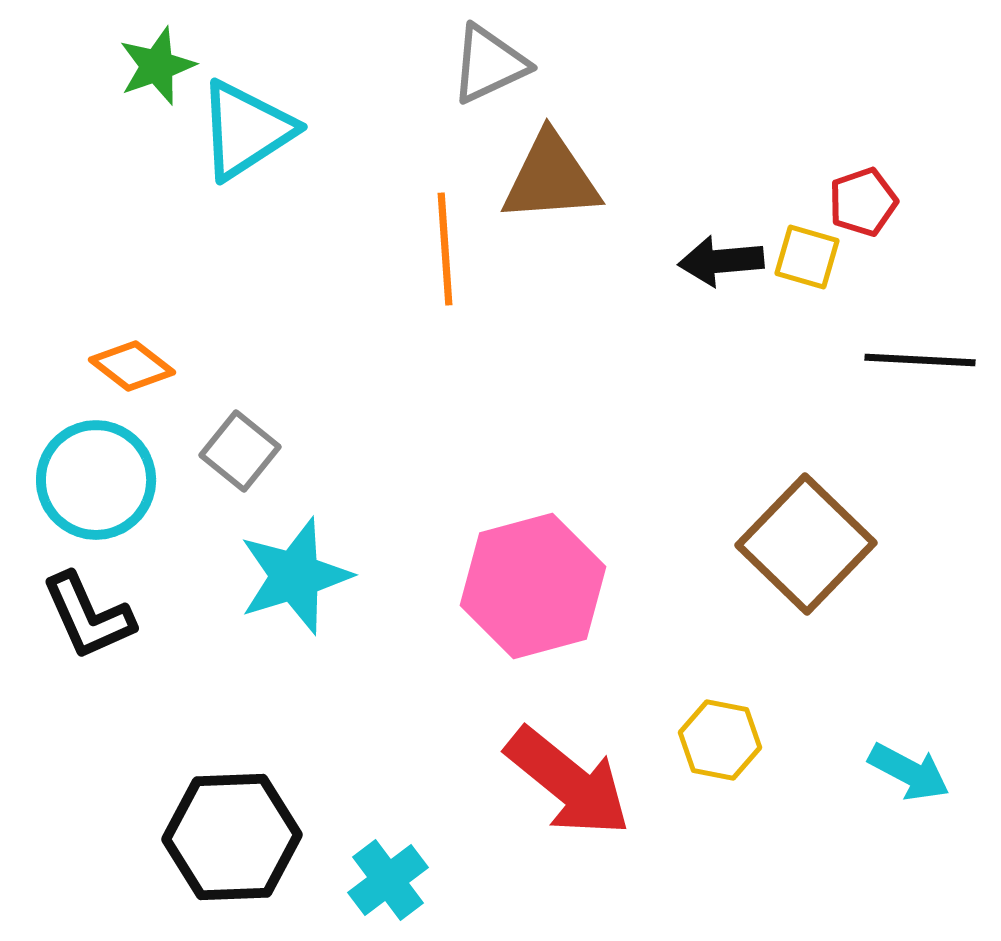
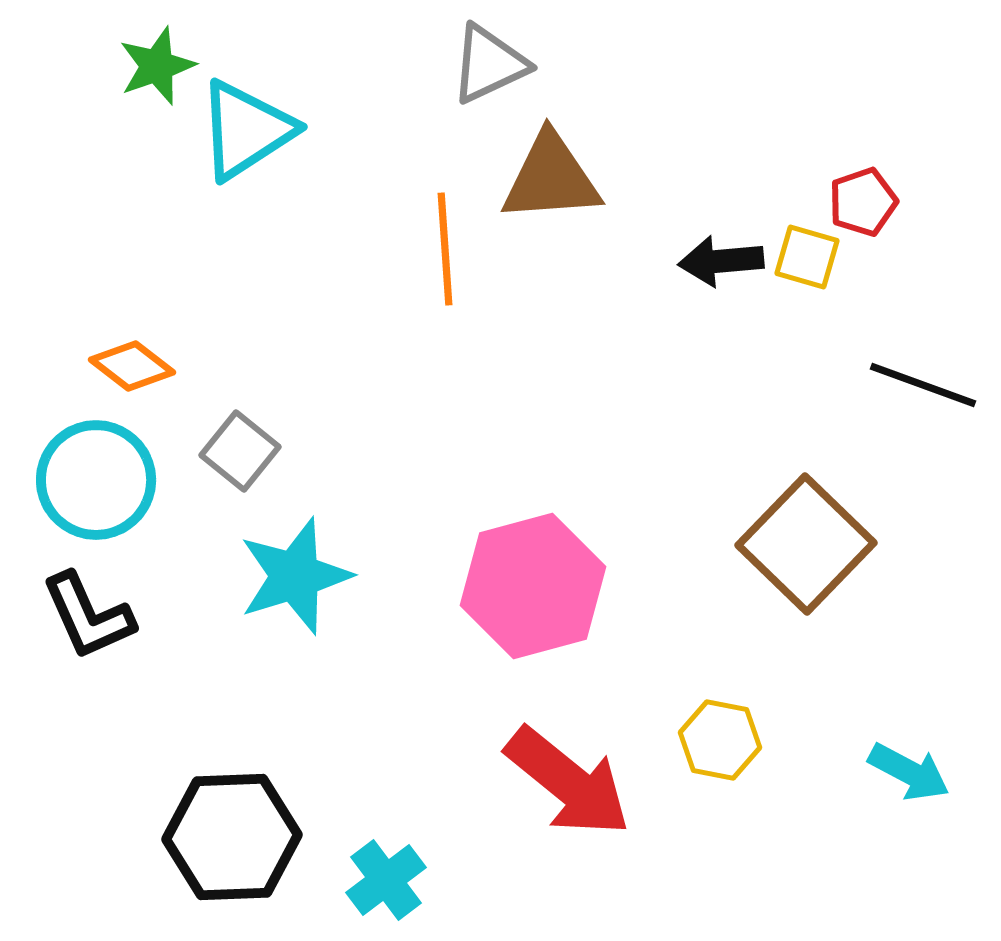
black line: moved 3 px right, 25 px down; rotated 17 degrees clockwise
cyan cross: moved 2 px left
